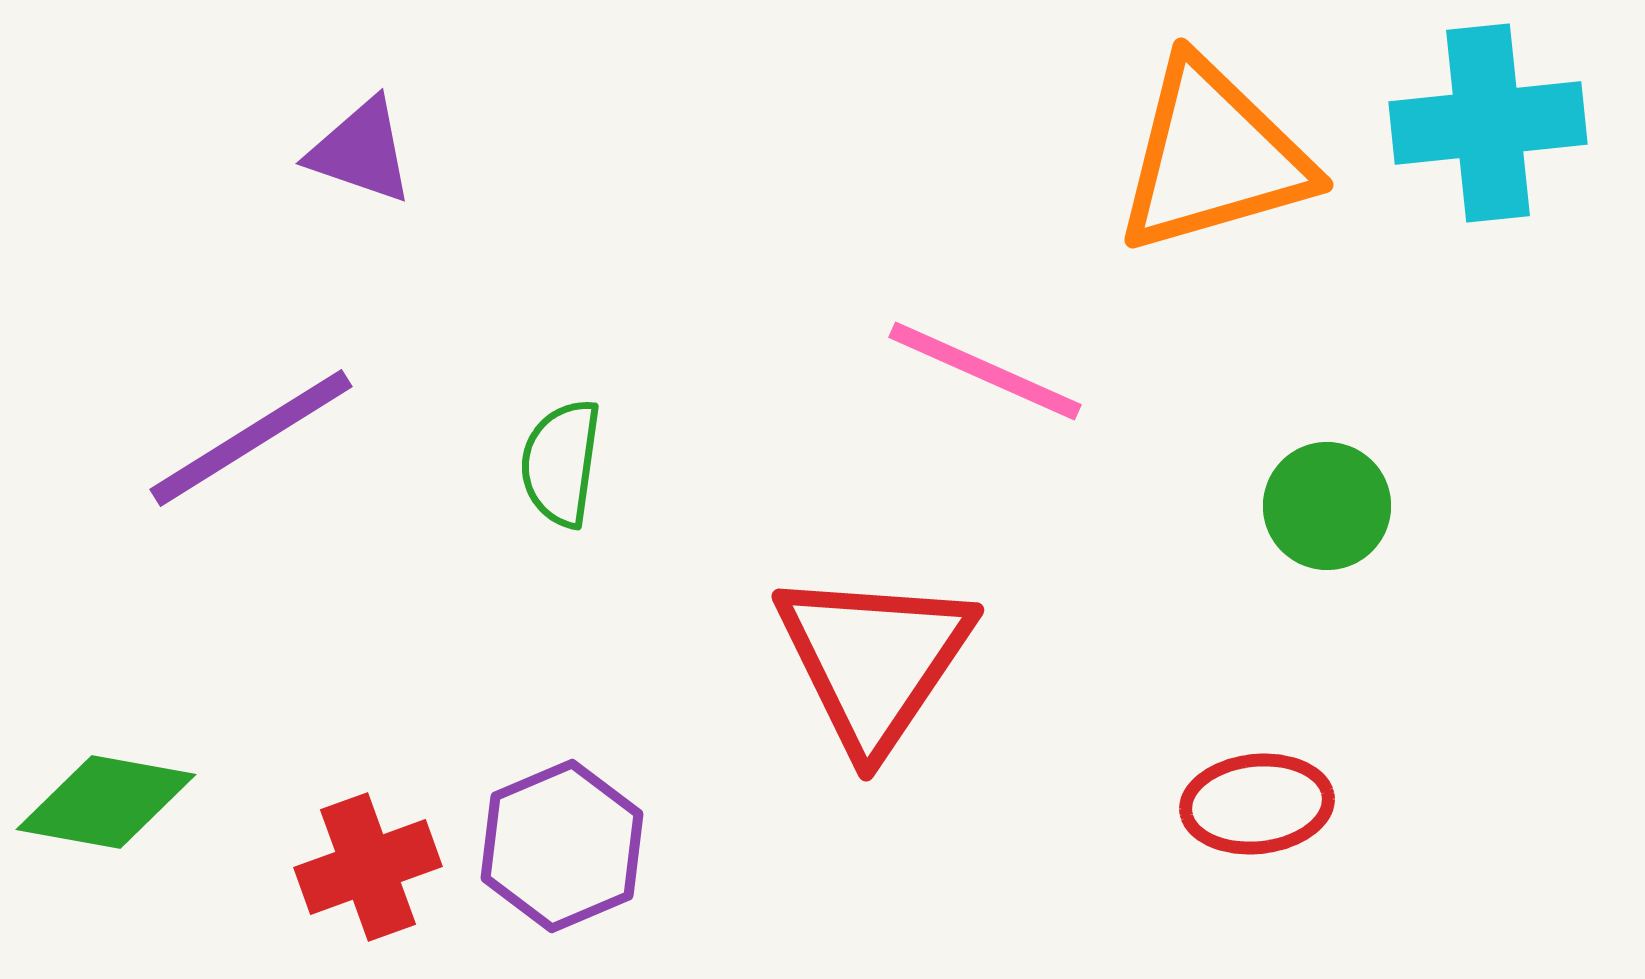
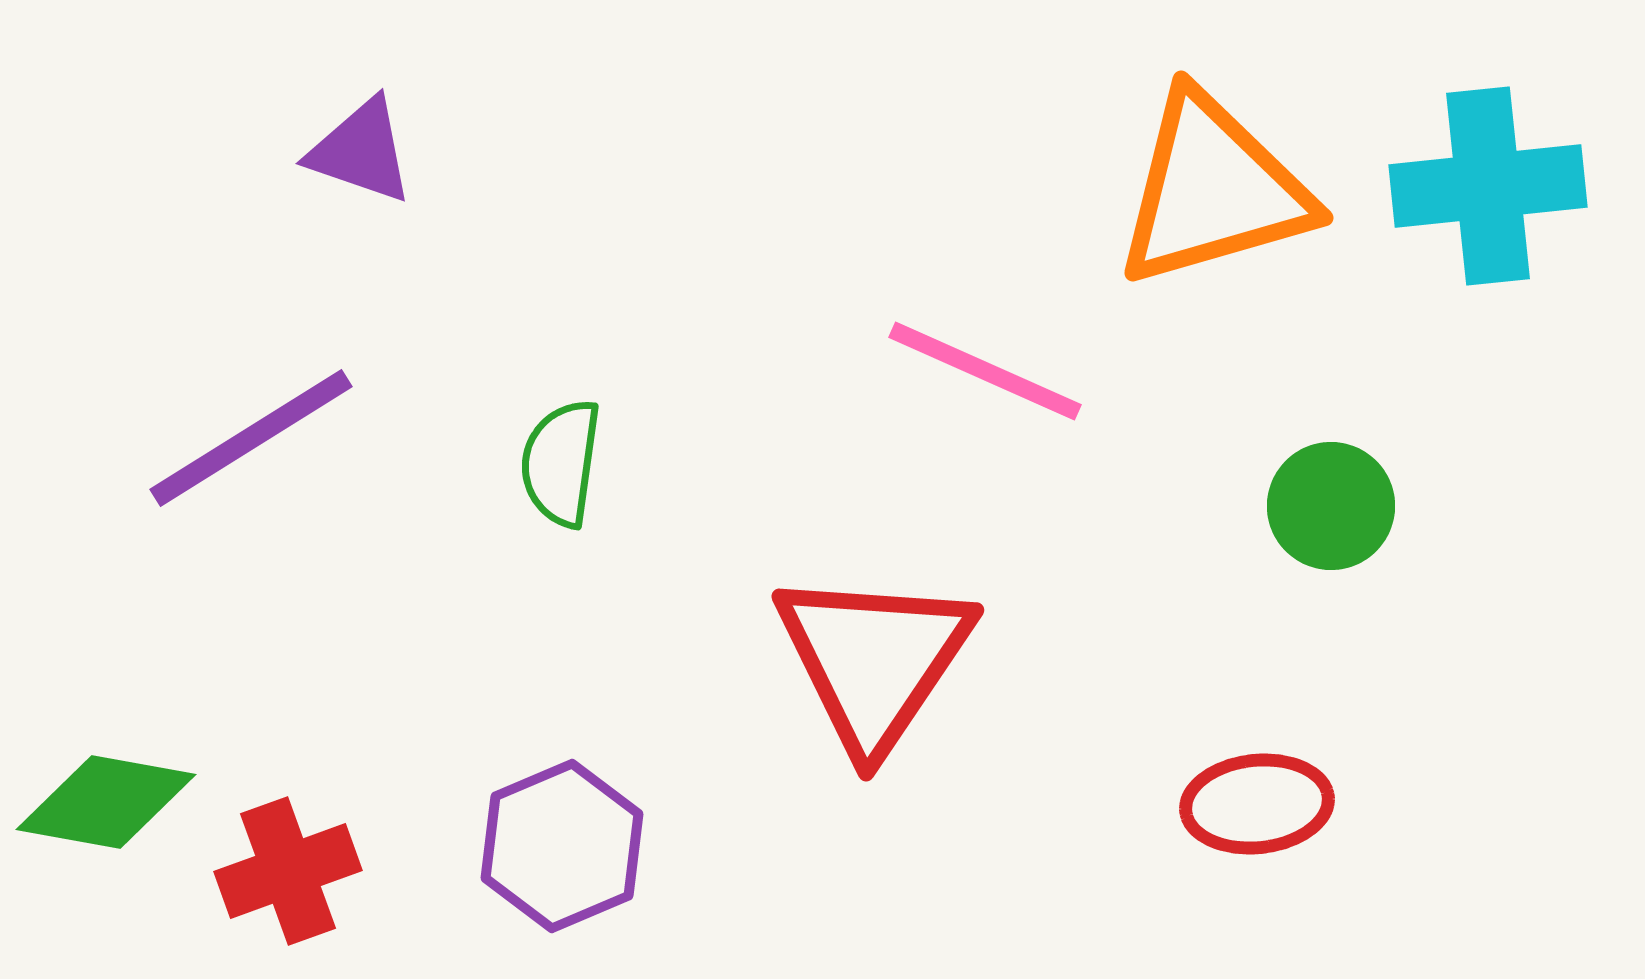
cyan cross: moved 63 px down
orange triangle: moved 33 px down
green circle: moved 4 px right
red cross: moved 80 px left, 4 px down
